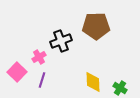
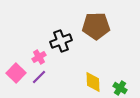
pink square: moved 1 px left, 1 px down
purple line: moved 3 px left, 3 px up; rotated 28 degrees clockwise
